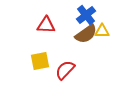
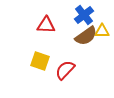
blue cross: moved 2 px left
brown semicircle: moved 2 px down
yellow square: rotated 30 degrees clockwise
